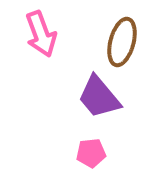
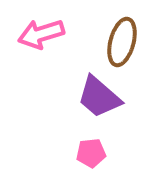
pink arrow: rotated 93 degrees clockwise
purple trapezoid: rotated 9 degrees counterclockwise
